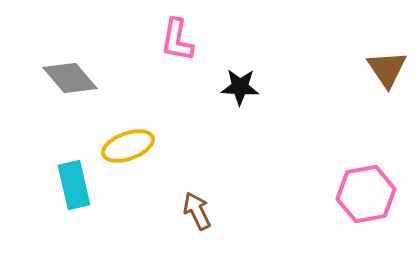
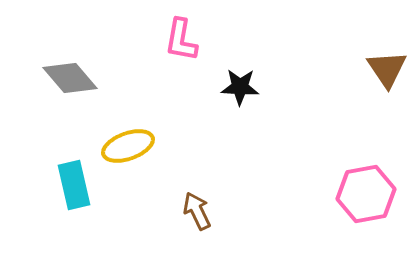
pink L-shape: moved 4 px right
